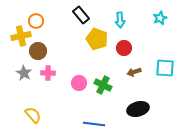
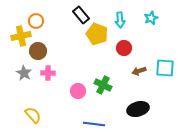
cyan star: moved 9 px left
yellow pentagon: moved 5 px up
brown arrow: moved 5 px right, 1 px up
pink circle: moved 1 px left, 8 px down
